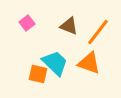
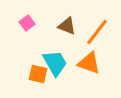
brown triangle: moved 2 px left
orange line: moved 1 px left
cyan trapezoid: rotated 16 degrees clockwise
